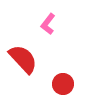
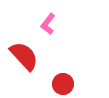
red semicircle: moved 1 px right, 3 px up
